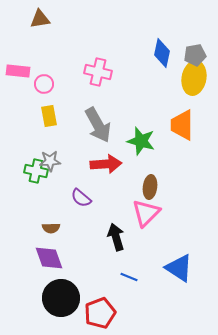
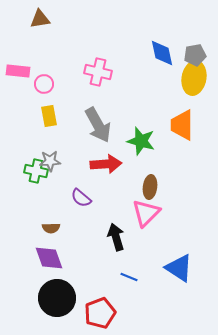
blue diamond: rotated 24 degrees counterclockwise
black circle: moved 4 px left
